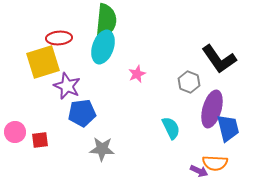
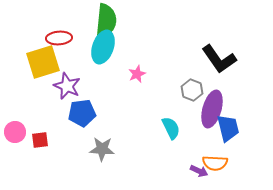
gray hexagon: moved 3 px right, 8 px down
